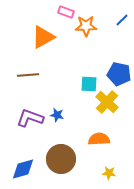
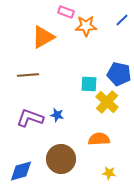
blue diamond: moved 2 px left, 2 px down
